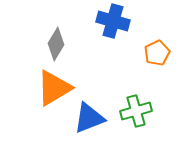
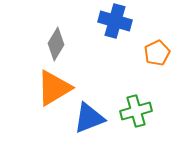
blue cross: moved 2 px right
